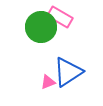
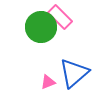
pink rectangle: rotated 15 degrees clockwise
blue triangle: moved 6 px right, 1 px down; rotated 8 degrees counterclockwise
